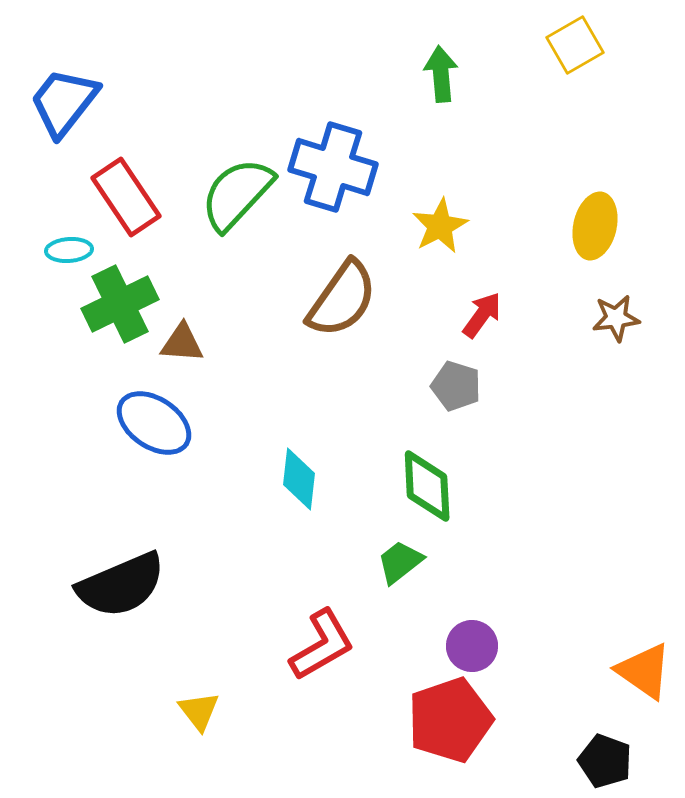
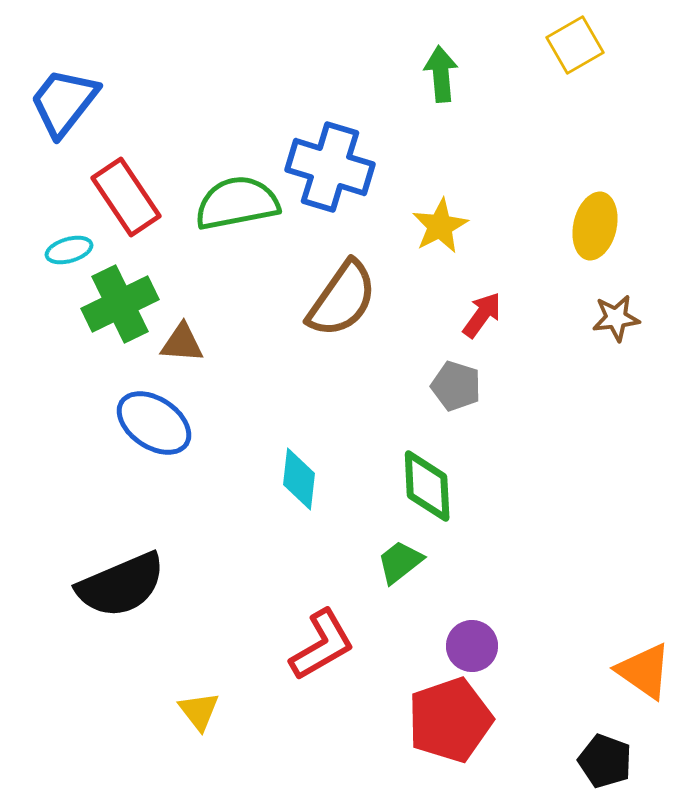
blue cross: moved 3 px left
green semicircle: moved 9 px down; rotated 36 degrees clockwise
cyan ellipse: rotated 12 degrees counterclockwise
